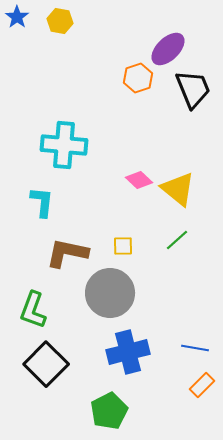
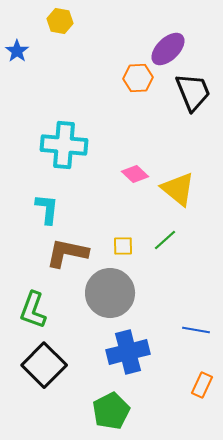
blue star: moved 34 px down
orange hexagon: rotated 16 degrees clockwise
black trapezoid: moved 3 px down
pink diamond: moved 4 px left, 6 px up
cyan L-shape: moved 5 px right, 7 px down
green line: moved 12 px left
blue line: moved 1 px right, 18 px up
black square: moved 2 px left, 1 px down
orange rectangle: rotated 20 degrees counterclockwise
green pentagon: moved 2 px right
